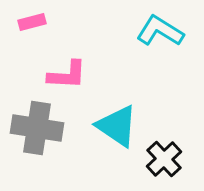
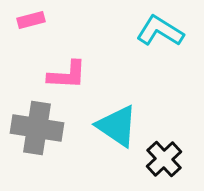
pink rectangle: moved 1 px left, 2 px up
